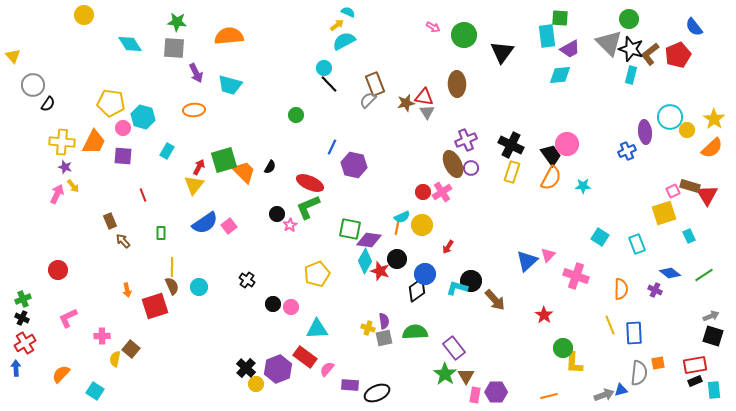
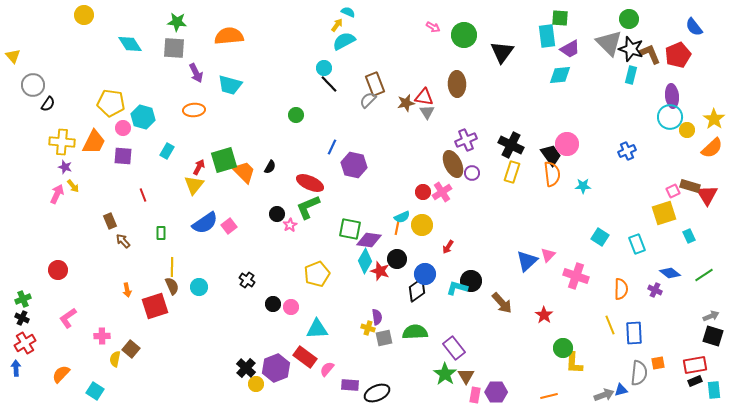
yellow arrow at (337, 25): rotated 16 degrees counterclockwise
brown L-shape at (650, 54): rotated 105 degrees clockwise
purple ellipse at (645, 132): moved 27 px right, 36 px up
purple circle at (471, 168): moved 1 px right, 5 px down
orange semicircle at (551, 178): moved 1 px right, 4 px up; rotated 35 degrees counterclockwise
brown arrow at (495, 300): moved 7 px right, 3 px down
pink L-shape at (68, 318): rotated 10 degrees counterclockwise
purple semicircle at (384, 321): moved 7 px left, 4 px up
purple hexagon at (278, 369): moved 2 px left, 1 px up
